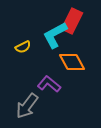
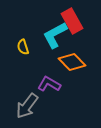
red rectangle: rotated 55 degrees counterclockwise
yellow semicircle: rotated 98 degrees clockwise
orange diamond: rotated 16 degrees counterclockwise
purple L-shape: rotated 10 degrees counterclockwise
